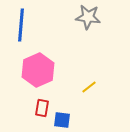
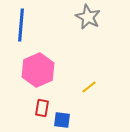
gray star: rotated 20 degrees clockwise
